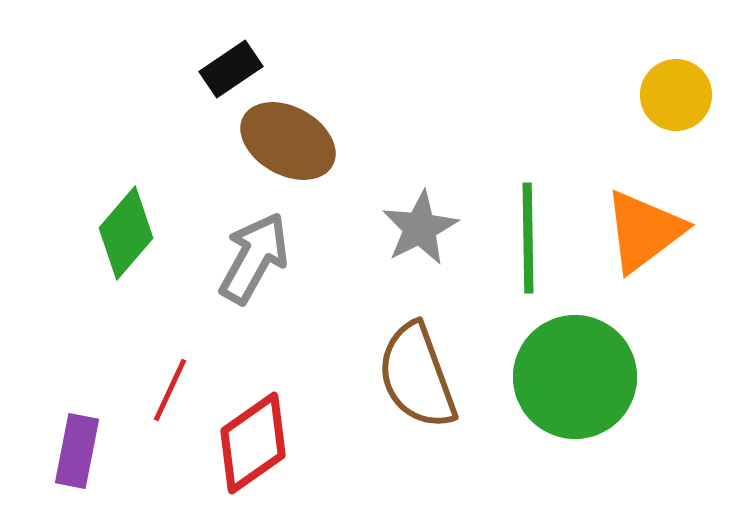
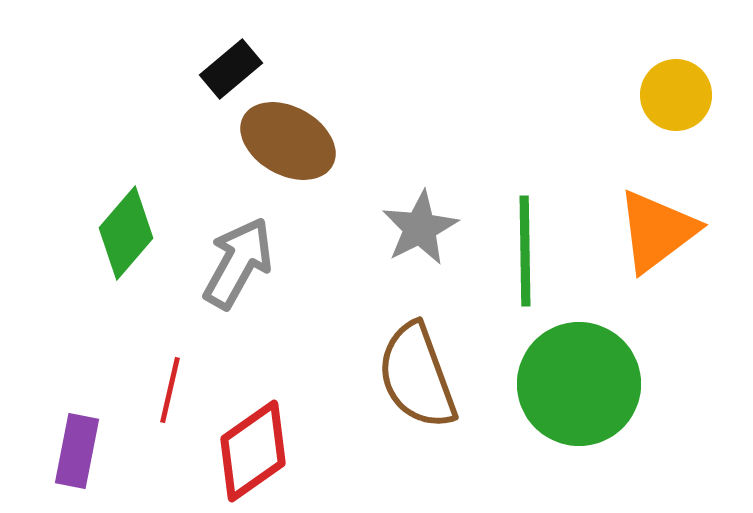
black rectangle: rotated 6 degrees counterclockwise
orange triangle: moved 13 px right
green line: moved 3 px left, 13 px down
gray arrow: moved 16 px left, 5 px down
green circle: moved 4 px right, 7 px down
red line: rotated 12 degrees counterclockwise
red diamond: moved 8 px down
